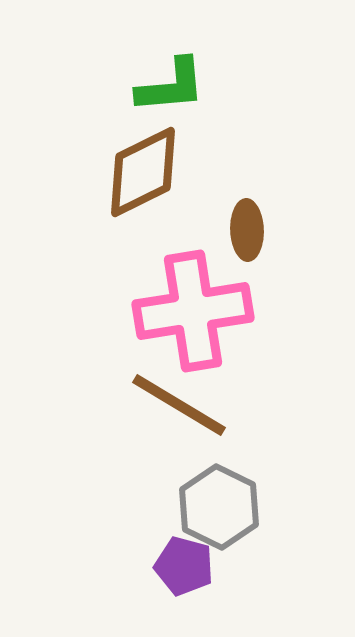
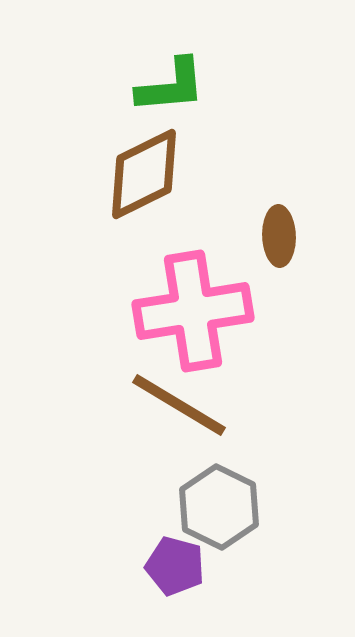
brown diamond: moved 1 px right, 2 px down
brown ellipse: moved 32 px right, 6 px down
purple pentagon: moved 9 px left
